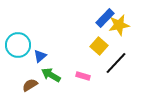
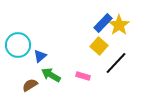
blue rectangle: moved 2 px left, 5 px down
yellow star: rotated 25 degrees counterclockwise
